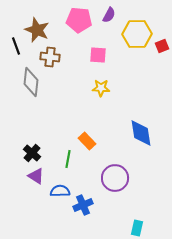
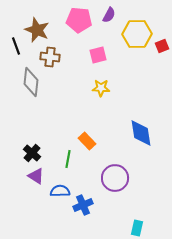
pink square: rotated 18 degrees counterclockwise
